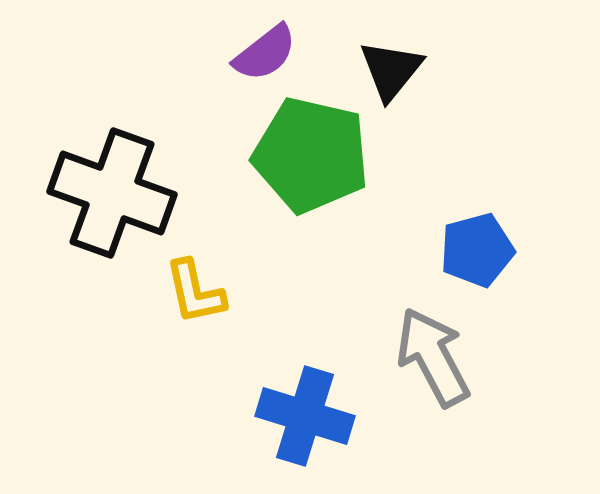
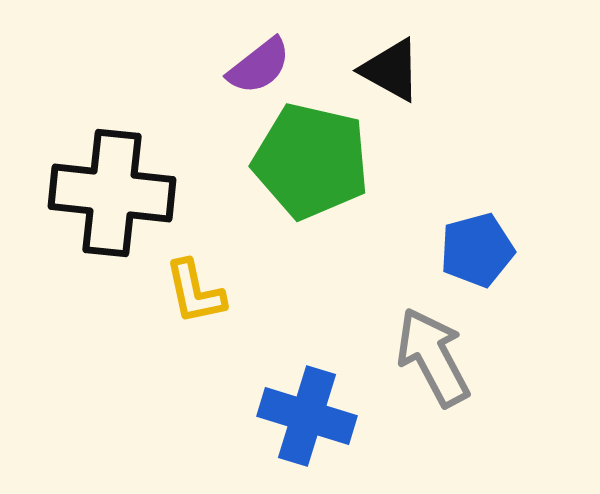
purple semicircle: moved 6 px left, 13 px down
black triangle: rotated 40 degrees counterclockwise
green pentagon: moved 6 px down
black cross: rotated 14 degrees counterclockwise
blue cross: moved 2 px right
